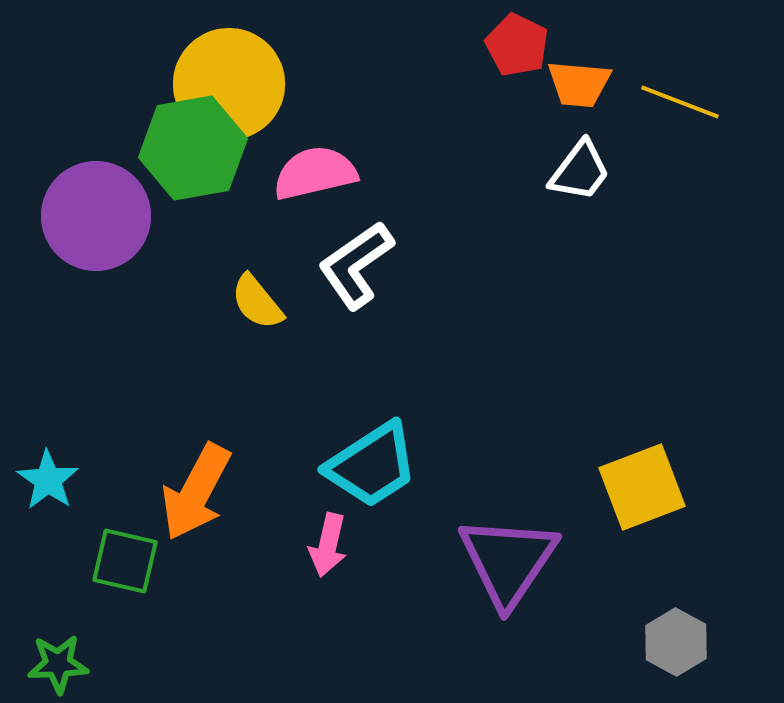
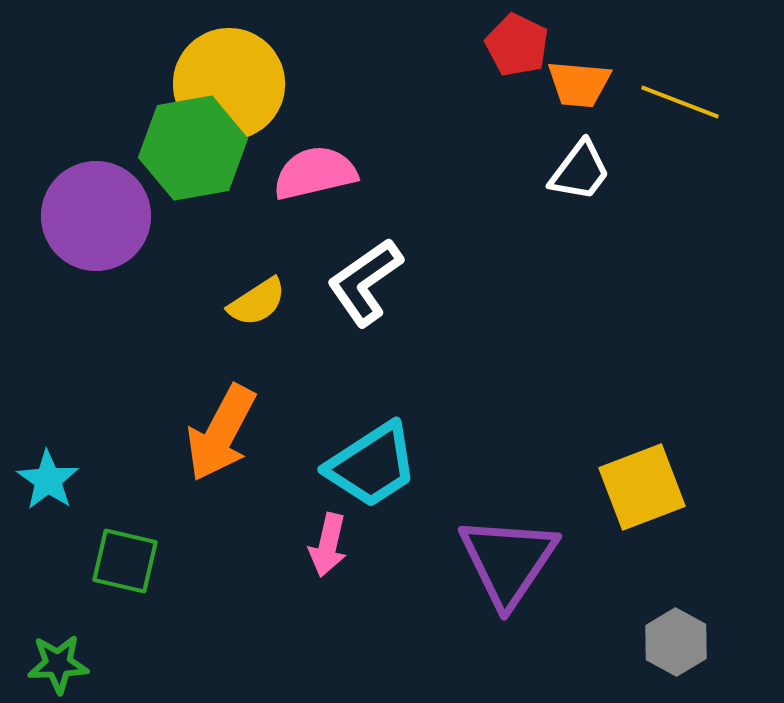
white L-shape: moved 9 px right, 17 px down
yellow semicircle: rotated 84 degrees counterclockwise
orange arrow: moved 25 px right, 59 px up
